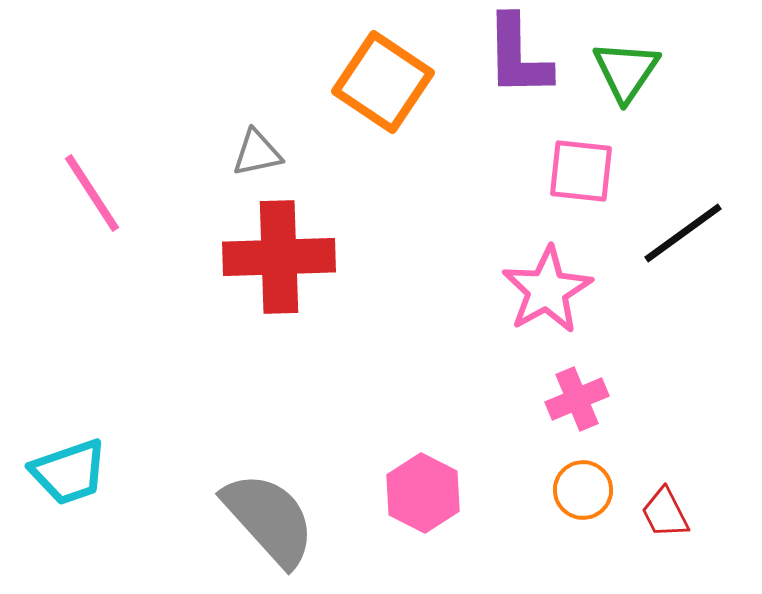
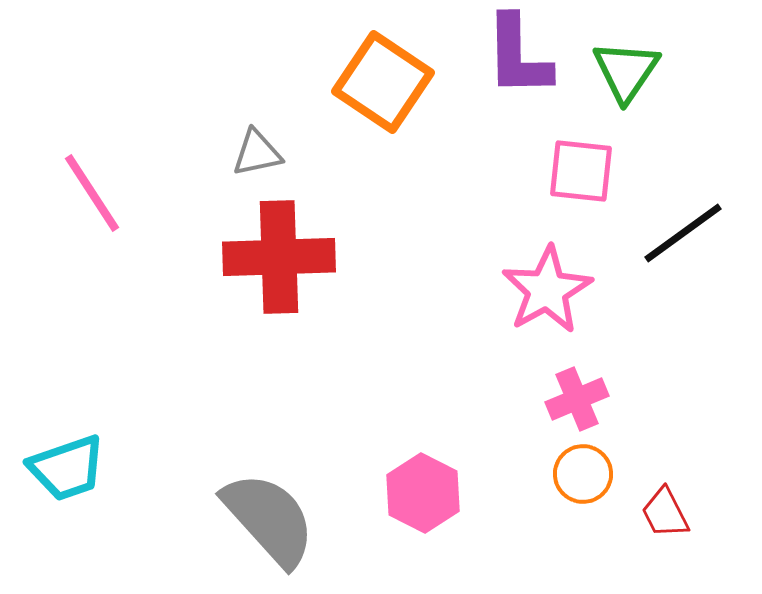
cyan trapezoid: moved 2 px left, 4 px up
orange circle: moved 16 px up
